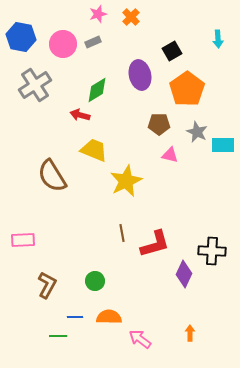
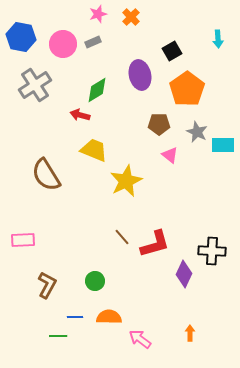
pink triangle: rotated 24 degrees clockwise
brown semicircle: moved 6 px left, 1 px up
brown line: moved 4 px down; rotated 30 degrees counterclockwise
